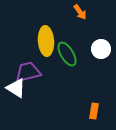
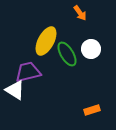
orange arrow: moved 1 px down
yellow ellipse: rotated 32 degrees clockwise
white circle: moved 10 px left
white triangle: moved 1 px left, 2 px down
orange rectangle: moved 2 px left, 1 px up; rotated 63 degrees clockwise
